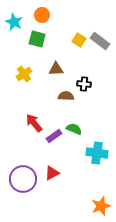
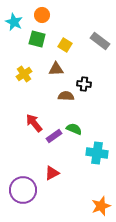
yellow square: moved 14 px left, 5 px down
purple circle: moved 11 px down
